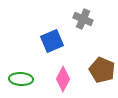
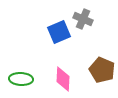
blue square: moved 7 px right, 9 px up
pink diamond: rotated 25 degrees counterclockwise
